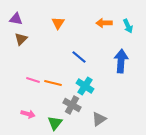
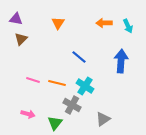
orange line: moved 4 px right
gray triangle: moved 4 px right
